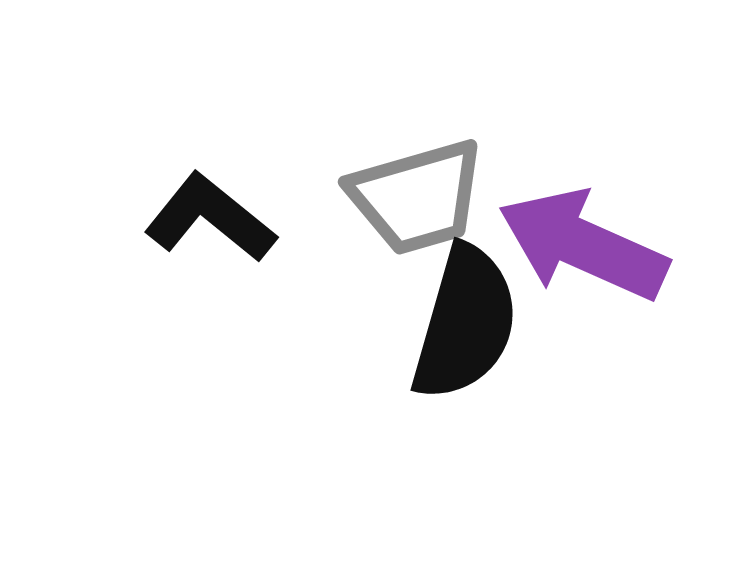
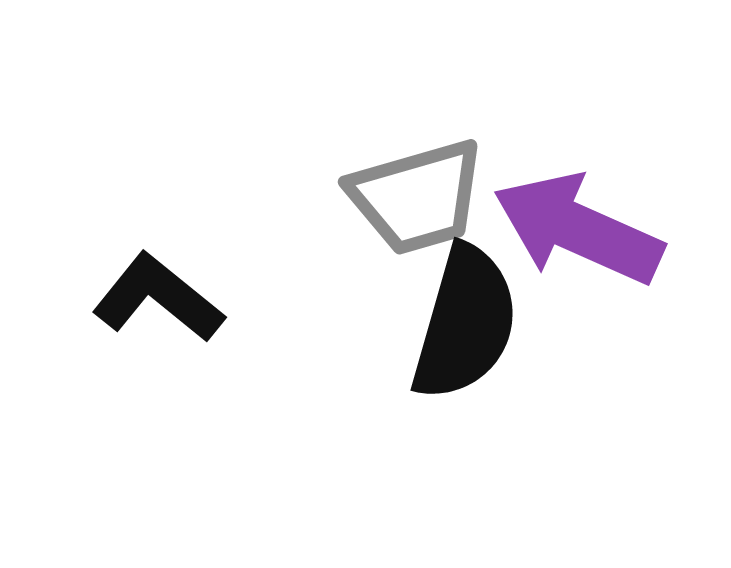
black L-shape: moved 52 px left, 80 px down
purple arrow: moved 5 px left, 16 px up
